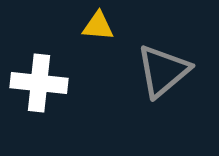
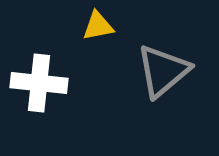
yellow triangle: rotated 16 degrees counterclockwise
